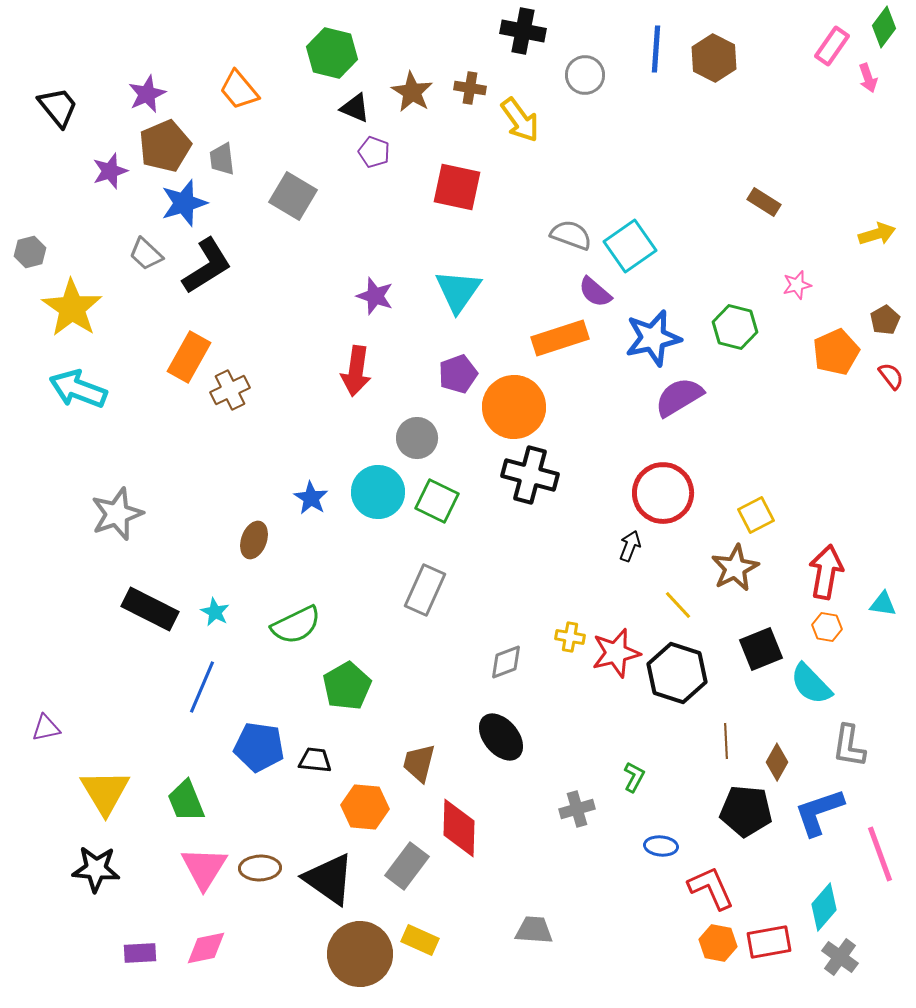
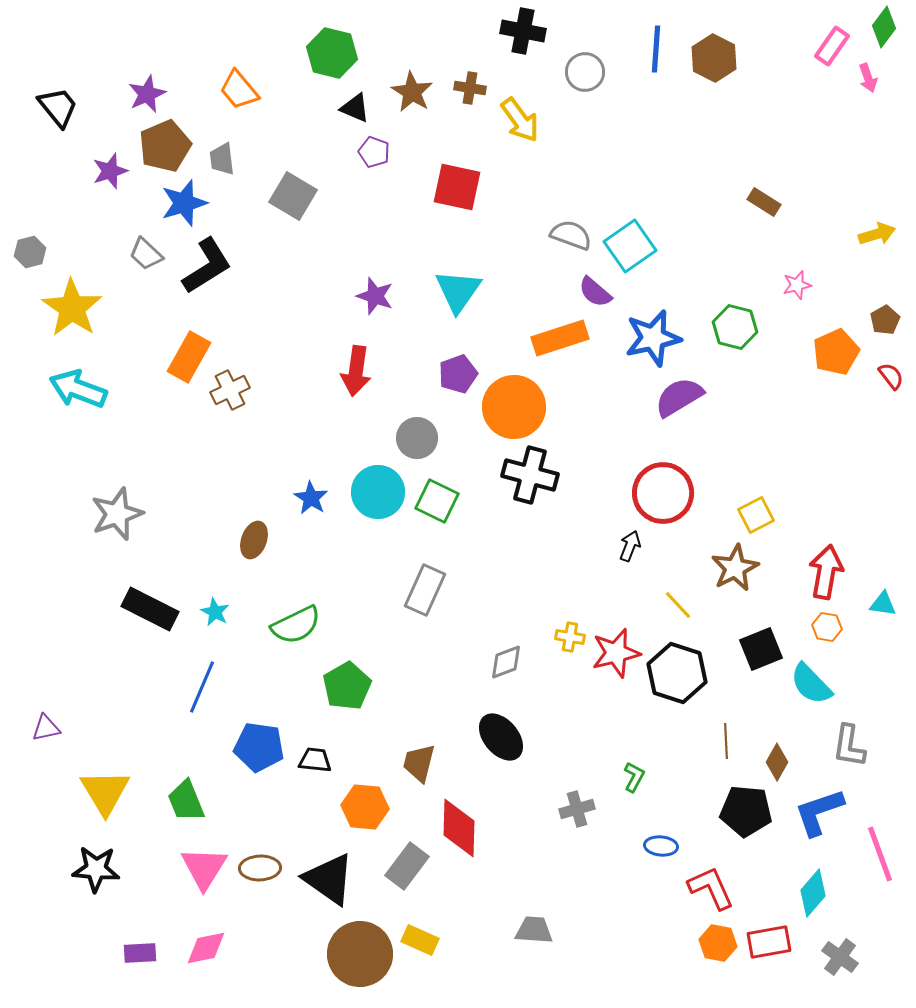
gray circle at (585, 75): moved 3 px up
cyan diamond at (824, 907): moved 11 px left, 14 px up
